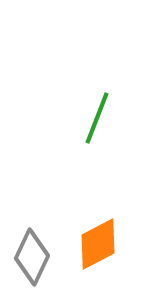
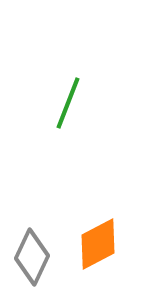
green line: moved 29 px left, 15 px up
